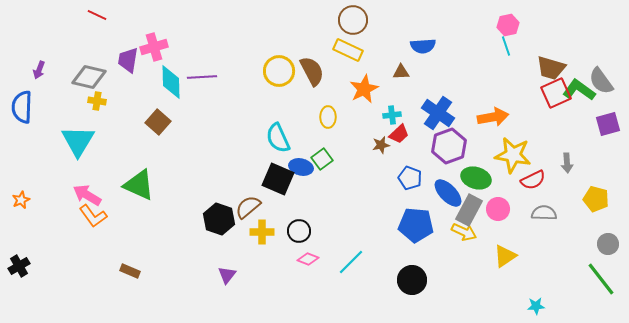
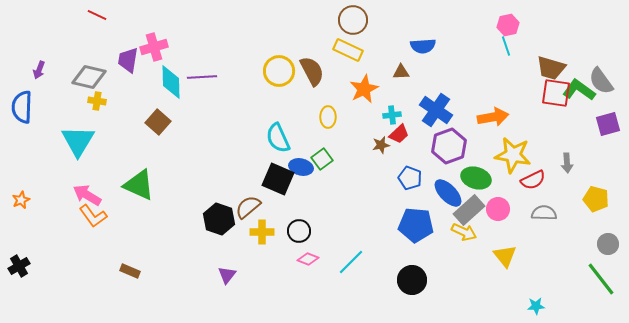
red square at (556, 93): rotated 32 degrees clockwise
blue cross at (438, 113): moved 2 px left, 3 px up
gray rectangle at (469, 210): rotated 20 degrees clockwise
yellow triangle at (505, 256): rotated 35 degrees counterclockwise
